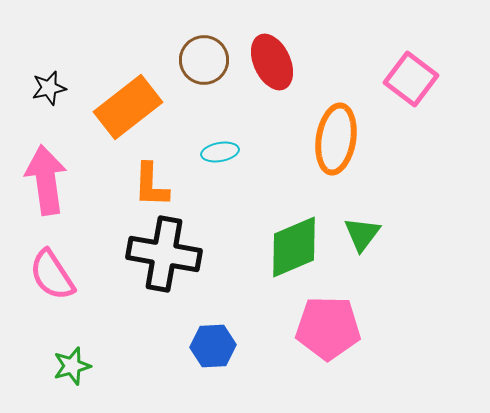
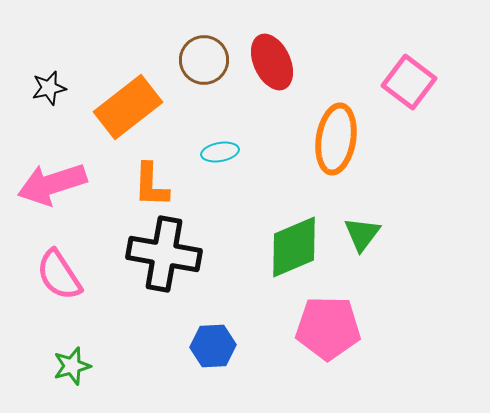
pink square: moved 2 px left, 3 px down
pink arrow: moved 6 px right, 4 px down; rotated 100 degrees counterclockwise
pink semicircle: moved 7 px right
